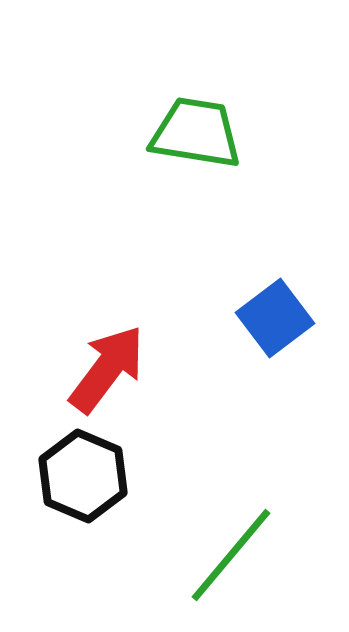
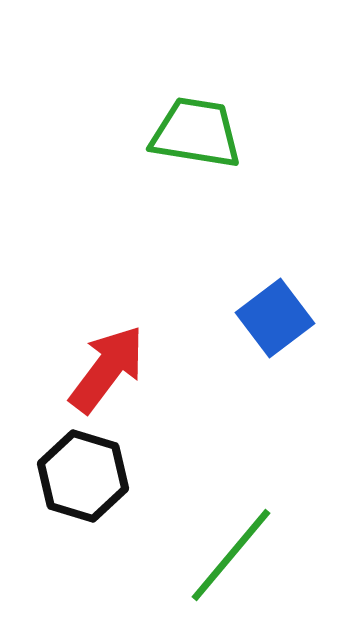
black hexagon: rotated 6 degrees counterclockwise
